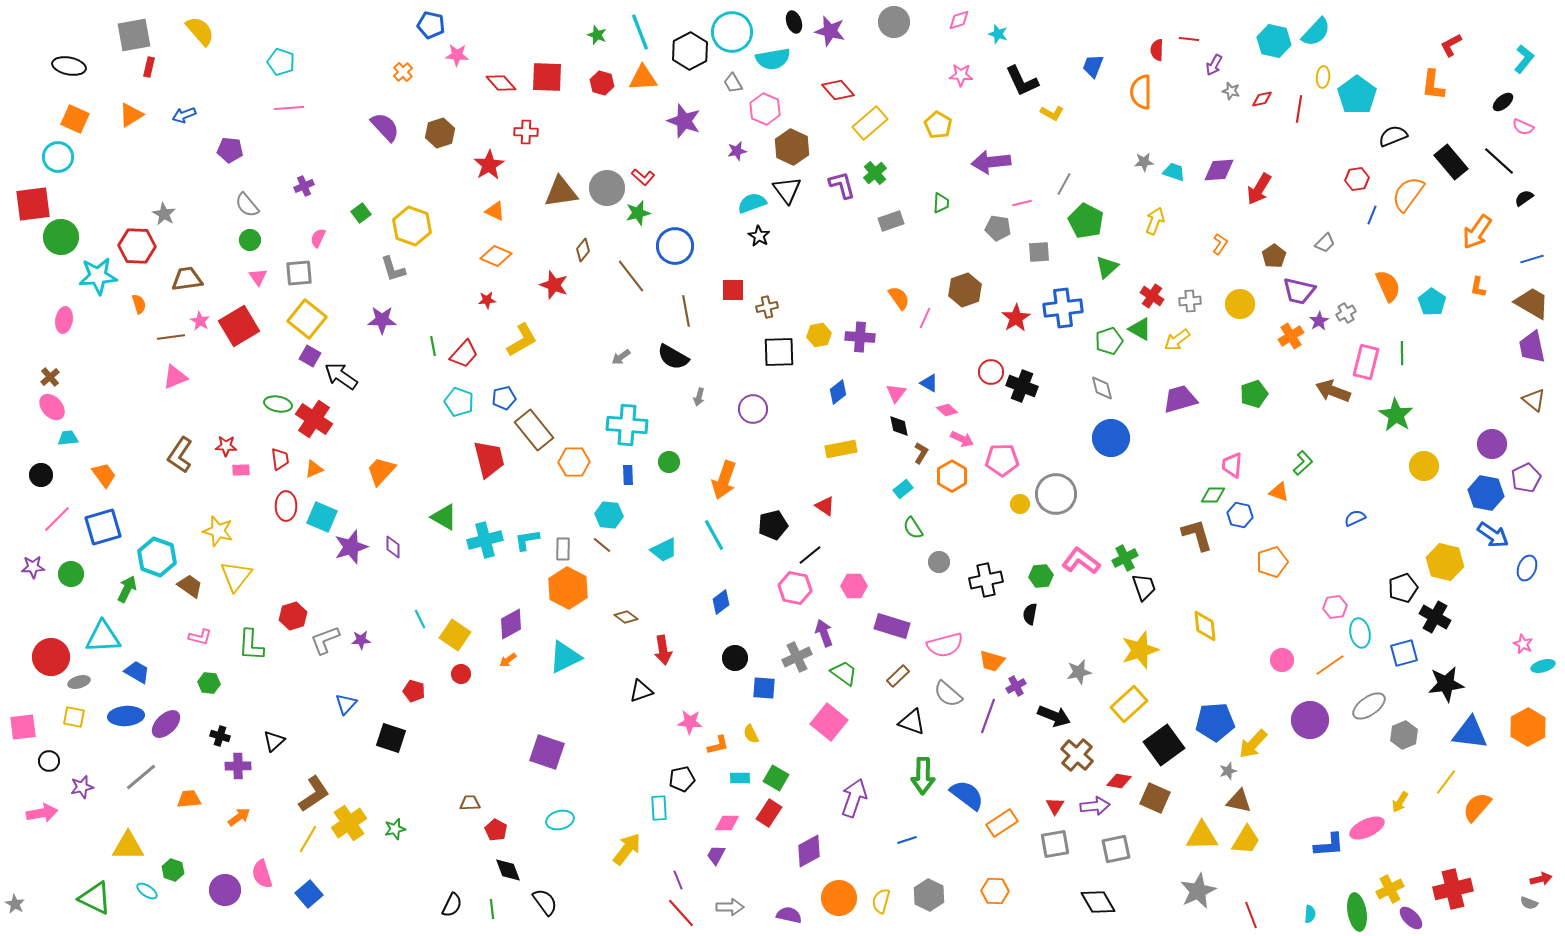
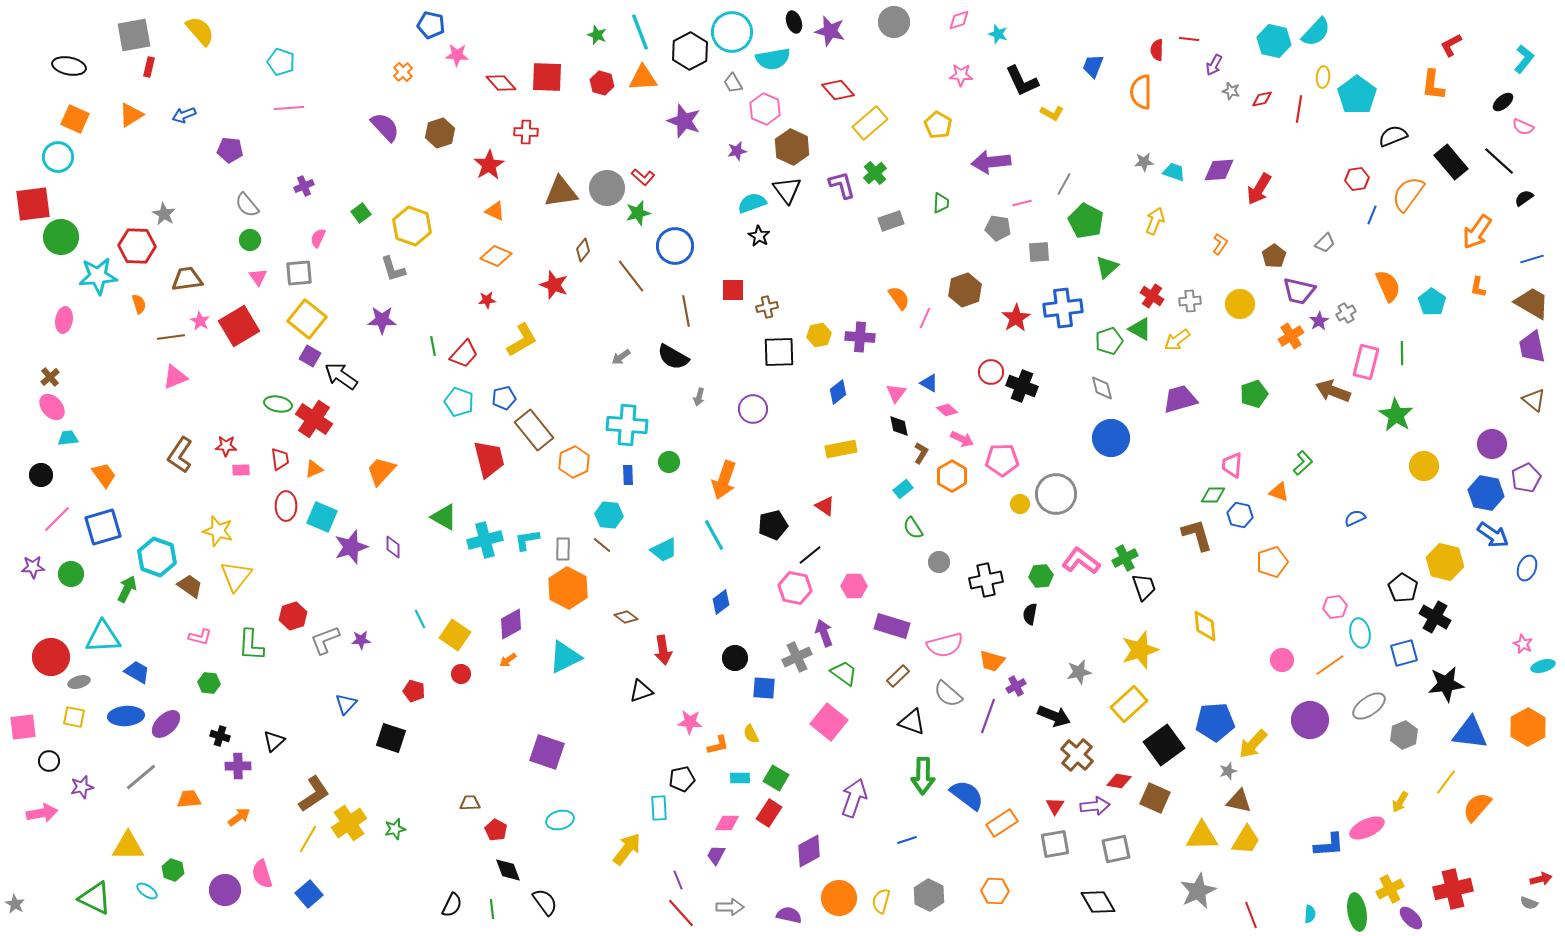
orange hexagon at (574, 462): rotated 24 degrees counterclockwise
black pentagon at (1403, 588): rotated 20 degrees counterclockwise
